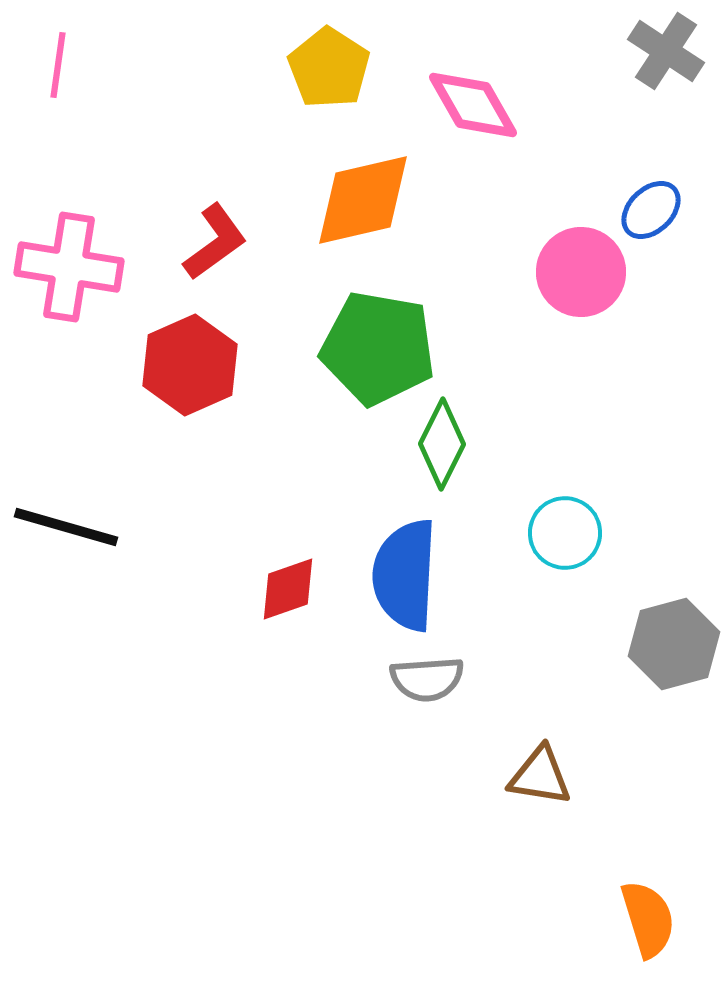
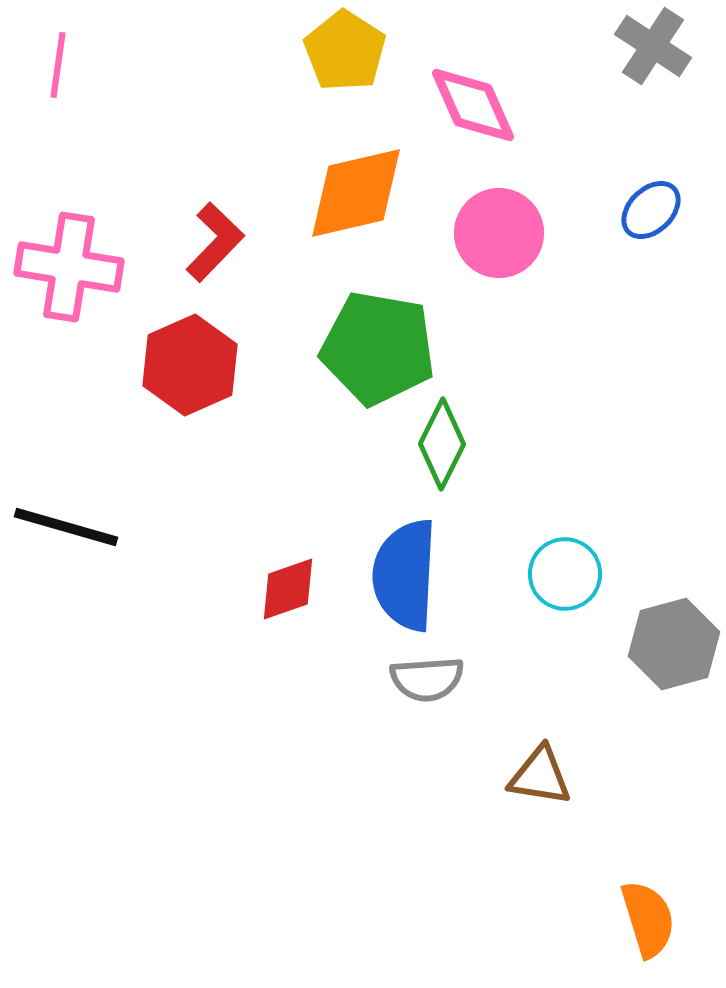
gray cross: moved 13 px left, 5 px up
yellow pentagon: moved 16 px right, 17 px up
pink diamond: rotated 6 degrees clockwise
orange diamond: moved 7 px left, 7 px up
red L-shape: rotated 10 degrees counterclockwise
pink circle: moved 82 px left, 39 px up
cyan circle: moved 41 px down
